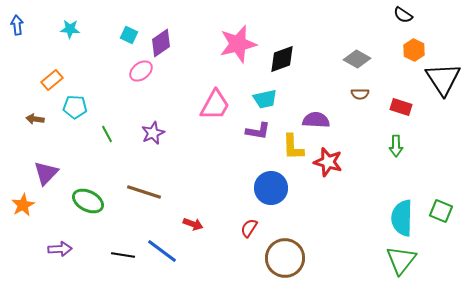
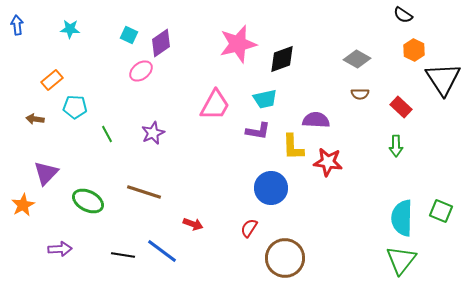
red rectangle: rotated 25 degrees clockwise
red star: rotated 8 degrees counterclockwise
